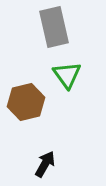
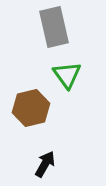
brown hexagon: moved 5 px right, 6 px down
